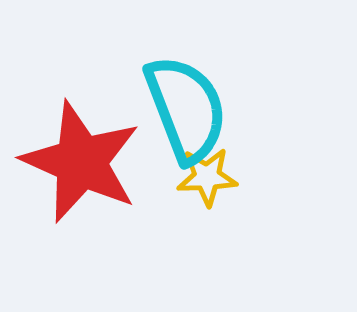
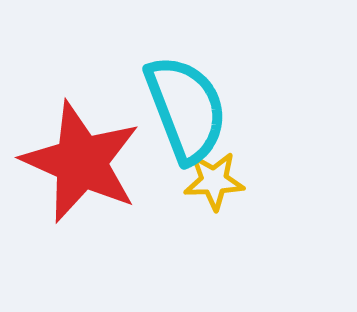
yellow star: moved 7 px right, 4 px down
